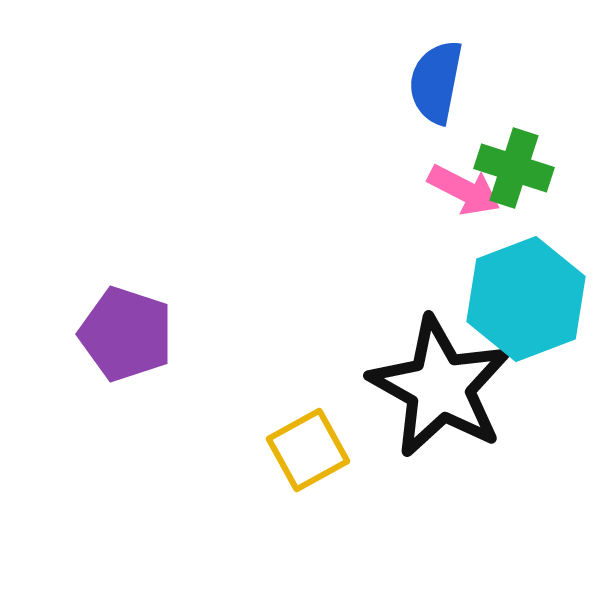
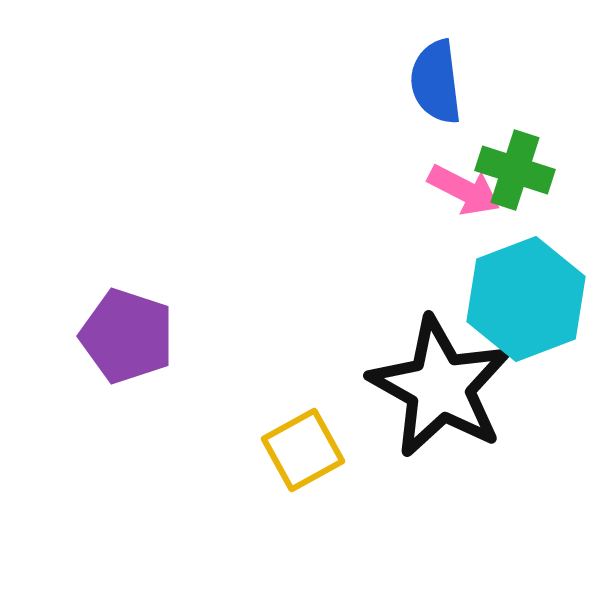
blue semicircle: rotated 18 degrees counterclockwise
green cross: moved 1 px right, 2 px down
purple pentagon: moved 1 px right, 2 px down
yellow square: moved 5 px left
